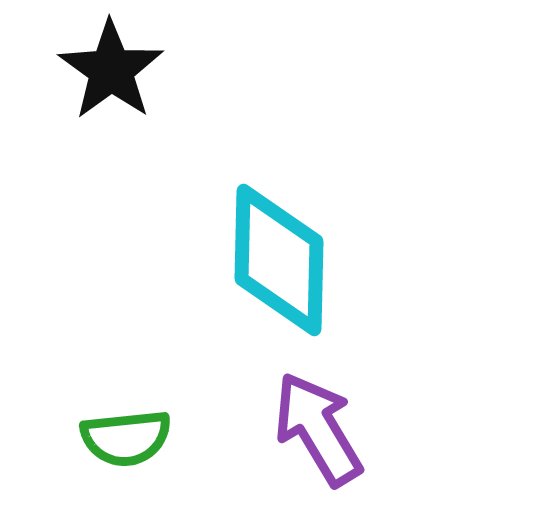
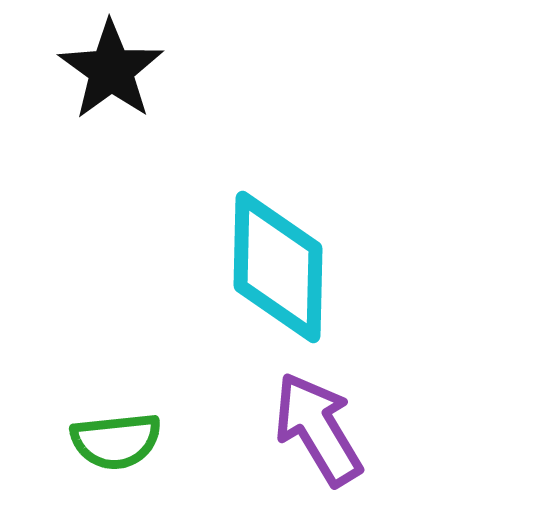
cyan diamond: moved 1 px left, 7 px down
green semicircle: moved 10 px left, 3 px down
